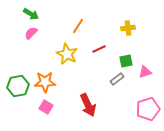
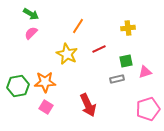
gray rectangle: rotated 24 degrees clockwise
